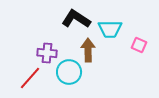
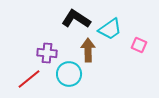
cyan trapezoid: rotated 35 degrees counterclockwise
cyan circle: moved 2 px down
red line: moved 1 px left, 1 px down; rotated 10 degrees clockwise
